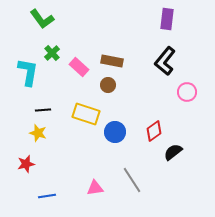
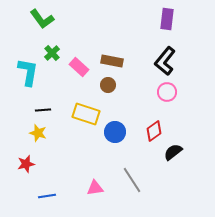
pink circle: moved 20 px left
